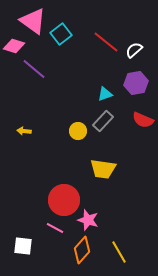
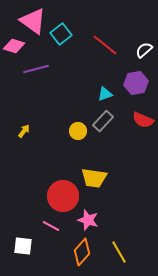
red line: moved 1 px left, 3 px down
white semicircle: moved 10 px right
purple line: moved 2 px right; rotated 55 degrees counterclockwise
yellow arrow: rotated 120 degrees clockwise
yellow trapezoid: moved 9 px left, 9 px down
red circle: moved 1 px left, 4 px up
pink line: moved 4 px left, 2 px up
orange diamond: moved 2 px down
